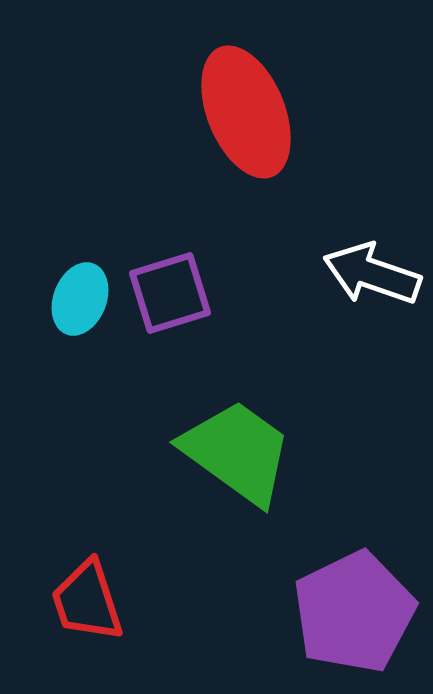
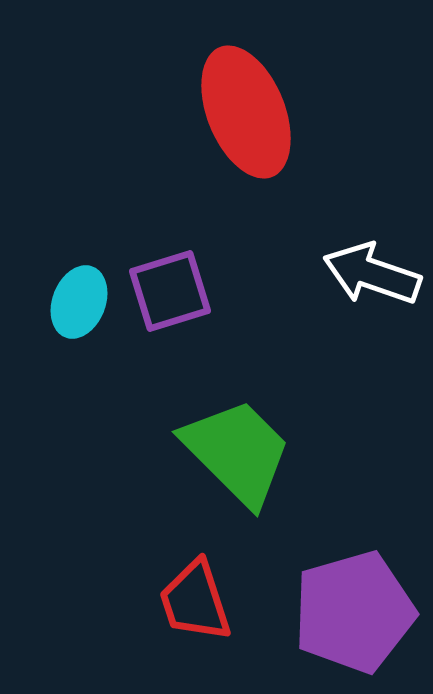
purple square: moved 2 px up
cyan ellipse: moved 1 px left, 3 px down
green trapezoid: rotated 9 degrees clockwise
red trapezoid: moved 108 px right
purple pentagon: rotated 10 degrees clockwise
